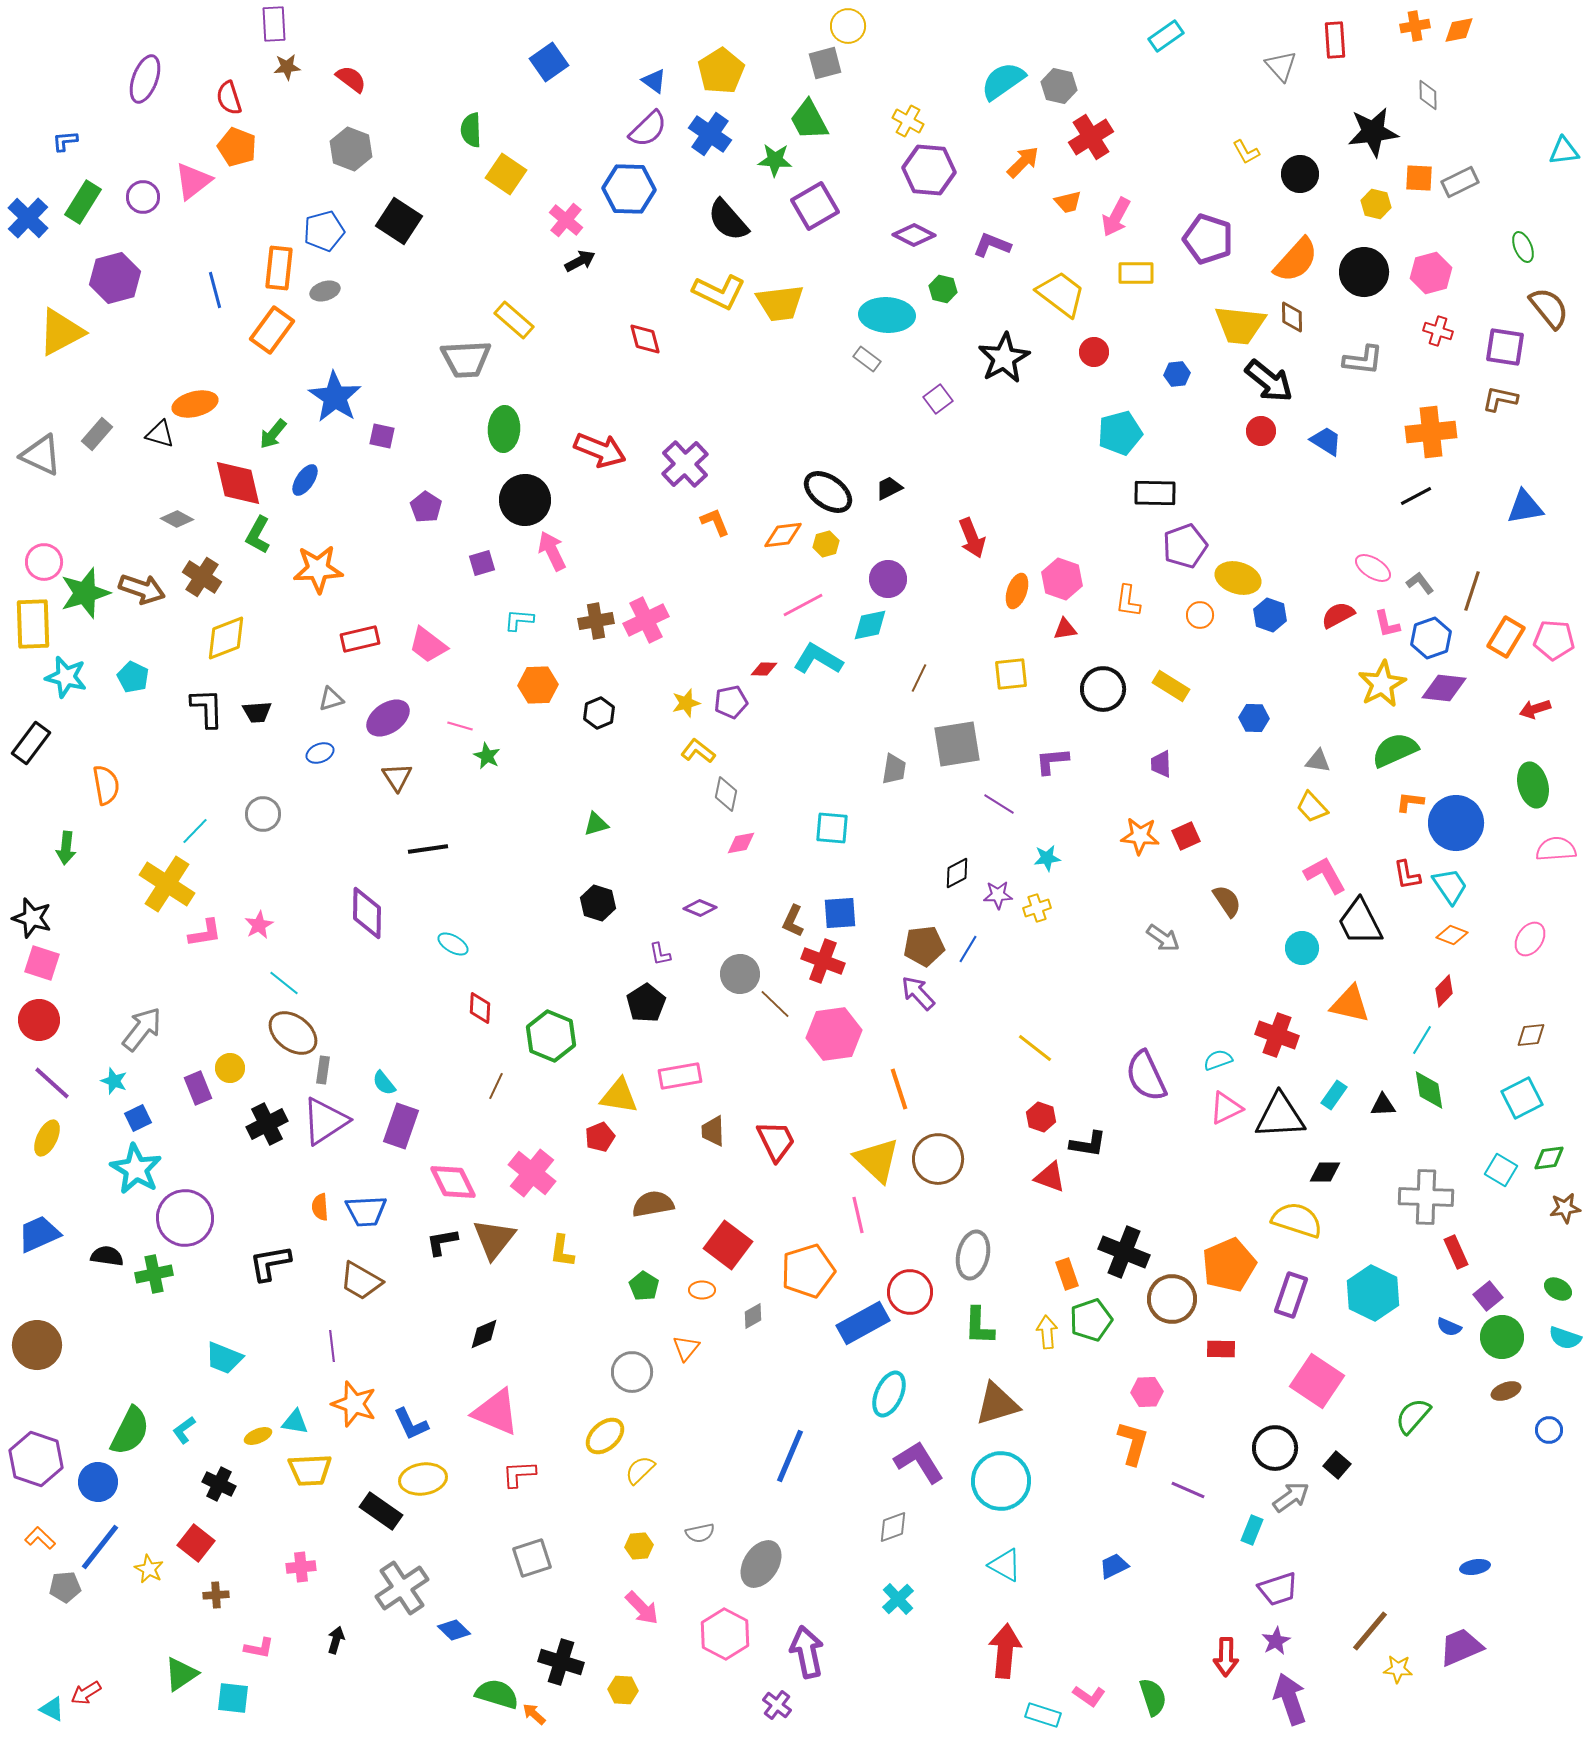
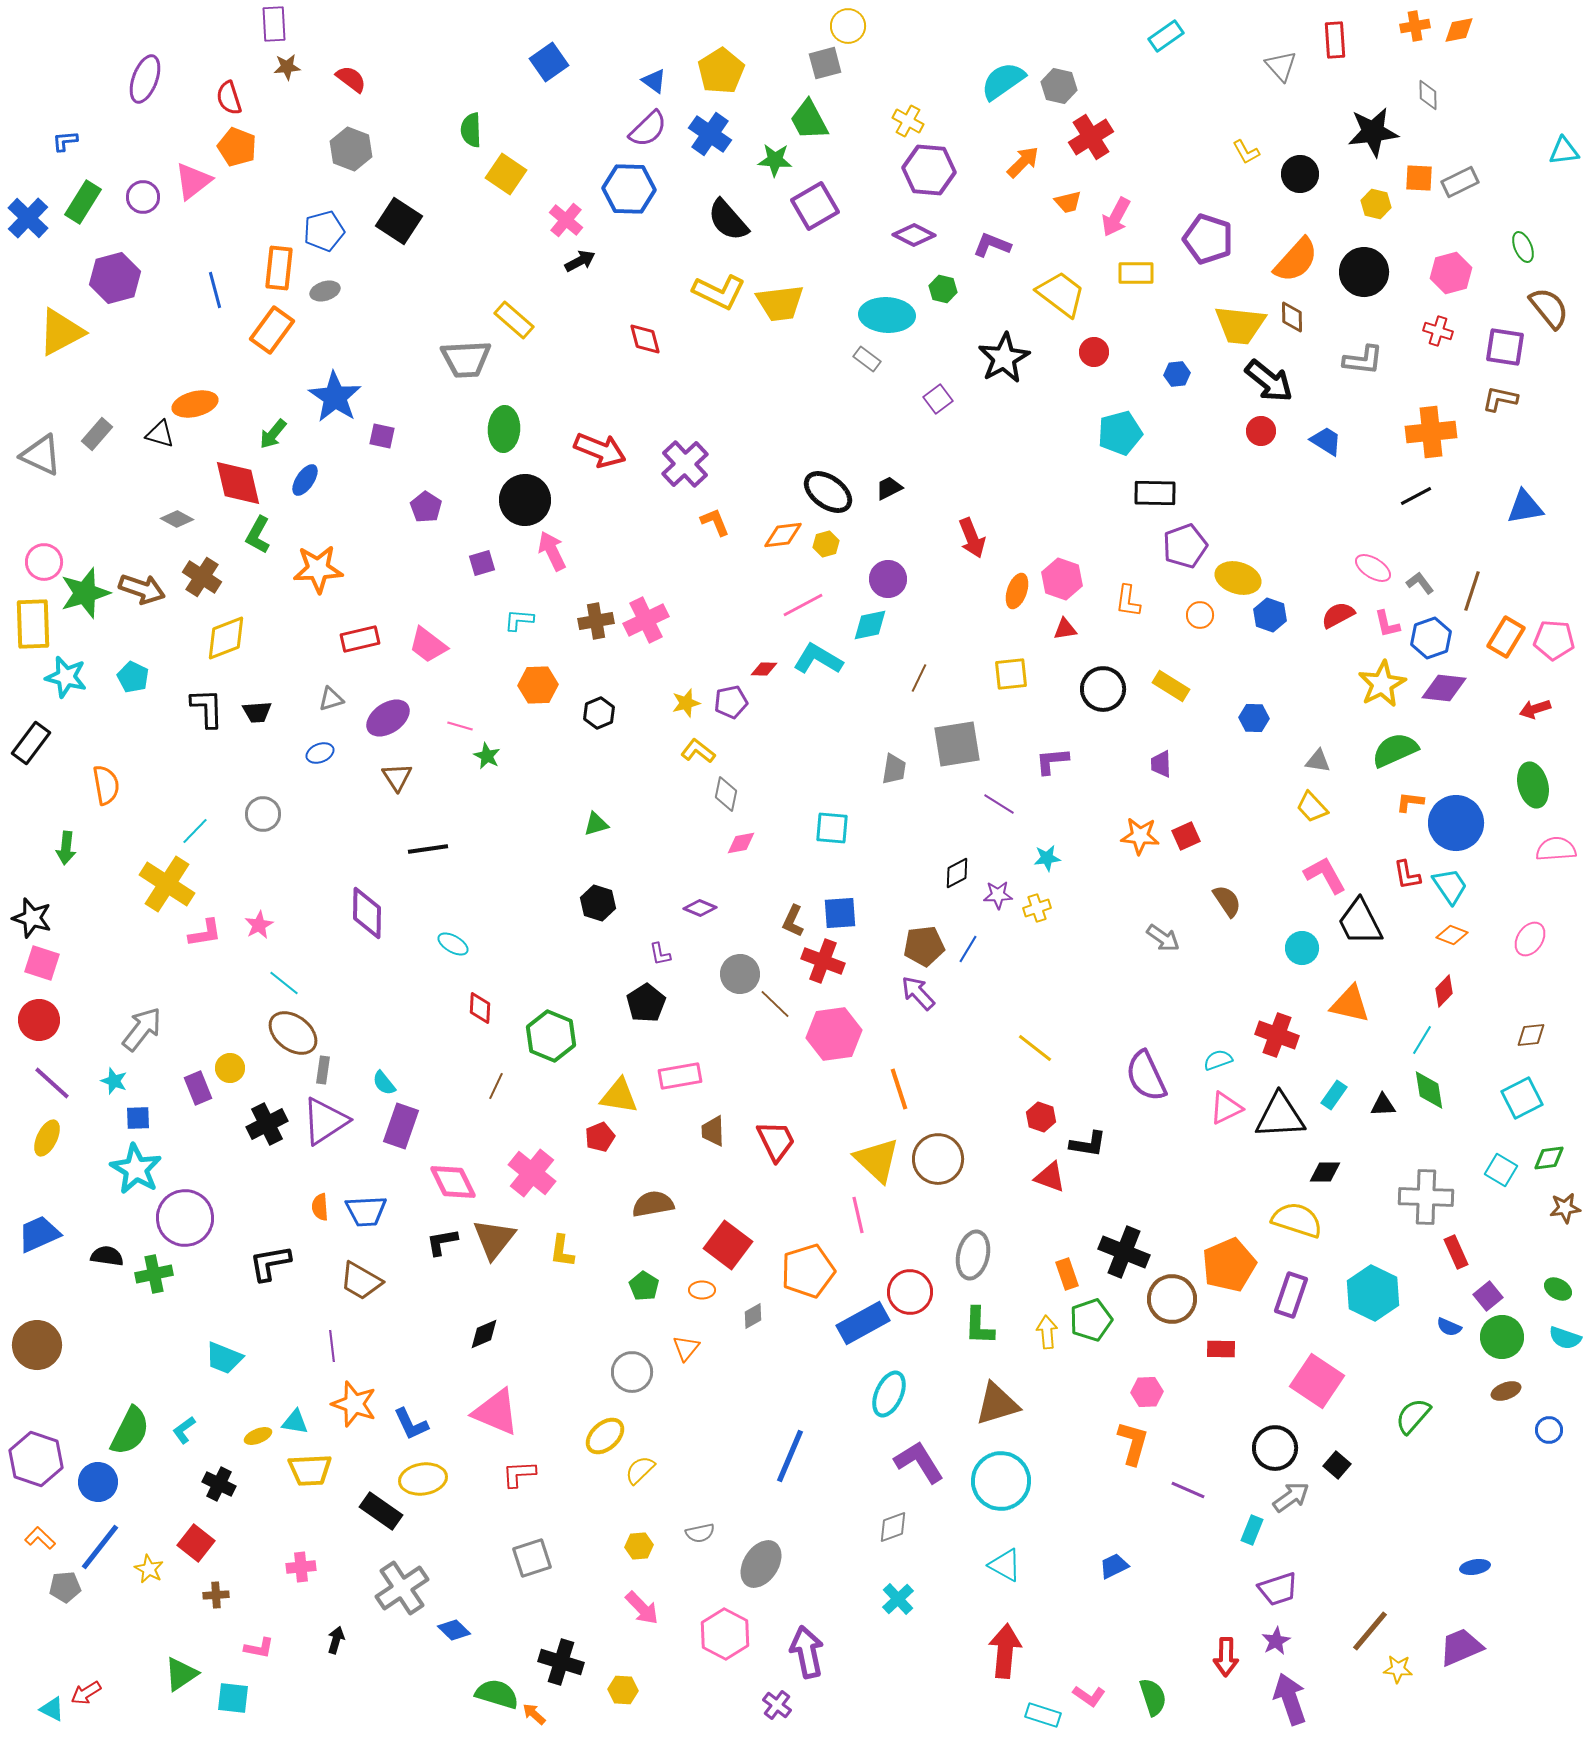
pink hexagon at (1431, 273): moved 20 px right
blue square at (138, 1118): rotated 24 degrees clockwise
